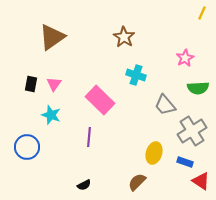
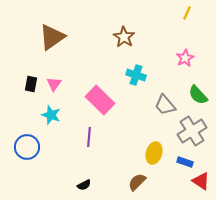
yellow line: moved 15 px left
green semicircle: moved 7 px down; rotated 50 degrees clockwise
